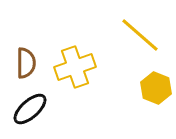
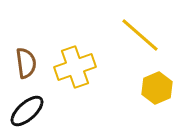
brown semicircle: rotated 8 degrees counterclockwise
yellow hexagon: moved 1 px right; rotated 16 degrees clockwise
black ellipse: moved 3 px left, 2 px down
